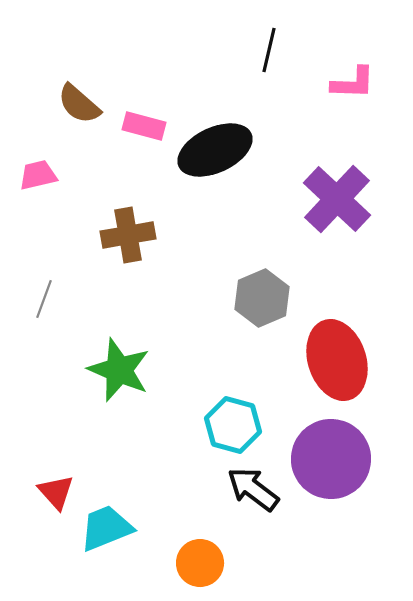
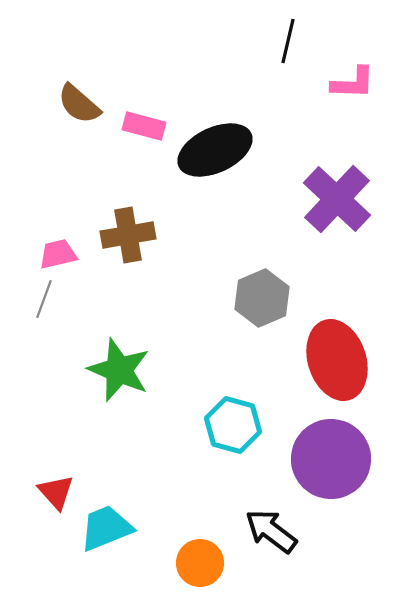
black line: moved 19 px right, 9 px up
pink trapezoid: moved 20 px right, 79 px down
black arrow: moved 18 px right, 42 px down
